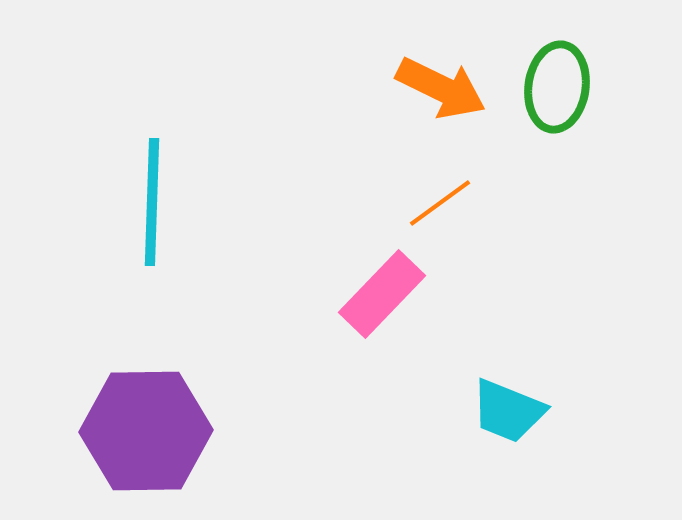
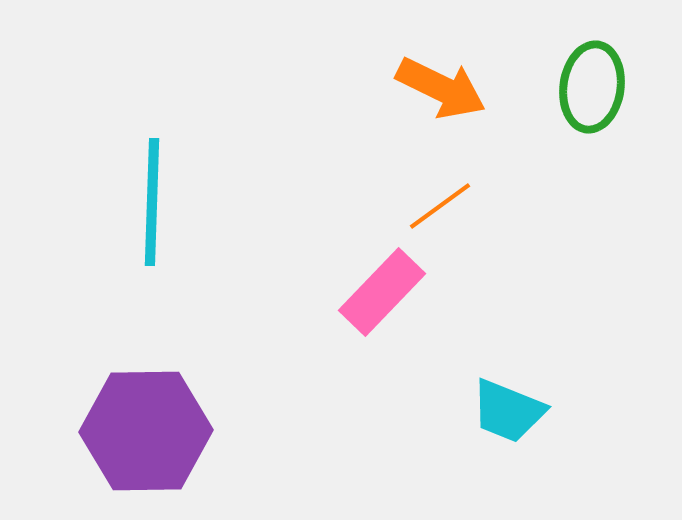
green ellipse: moved 35 px right
orange line: moved 3 px down
pink rectangle: moved 2 px up
